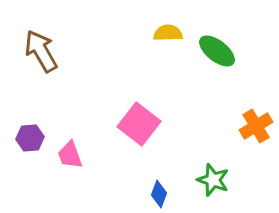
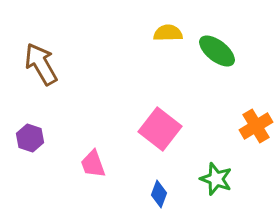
brown arrow: moved 13 px down
pink square: moved 21 px right, 5 px down
purple hexagon: rotated 24 degrees clockwise
pink trapezoid: moved 23 px right, 9 px down
green star: moved 3 px right, 1 px up
